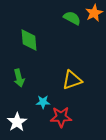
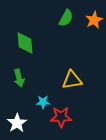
orange star: moved 7 px down
green semicircle: moved 6 px left; rotated 90 degrees clockwise
green diamond: moved 4 px left, 3 px down
yellow triangle: rotated 10 degrees clockwise
white star: moved 1 px down
